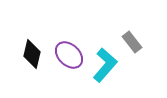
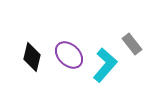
gray rectangle: moved 2 px down
black diamond: moved 3 px down
